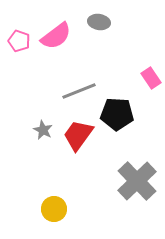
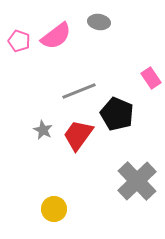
black pentagon: rotated 20 degrees clockwise
